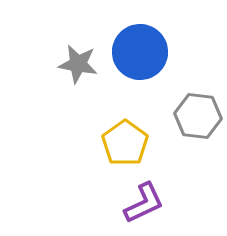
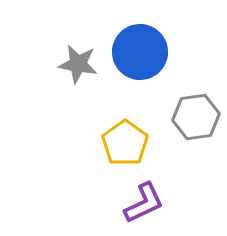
gray hexagon: moved 2 px left, 1 px down; rotated 15 degrees counterclockwise
